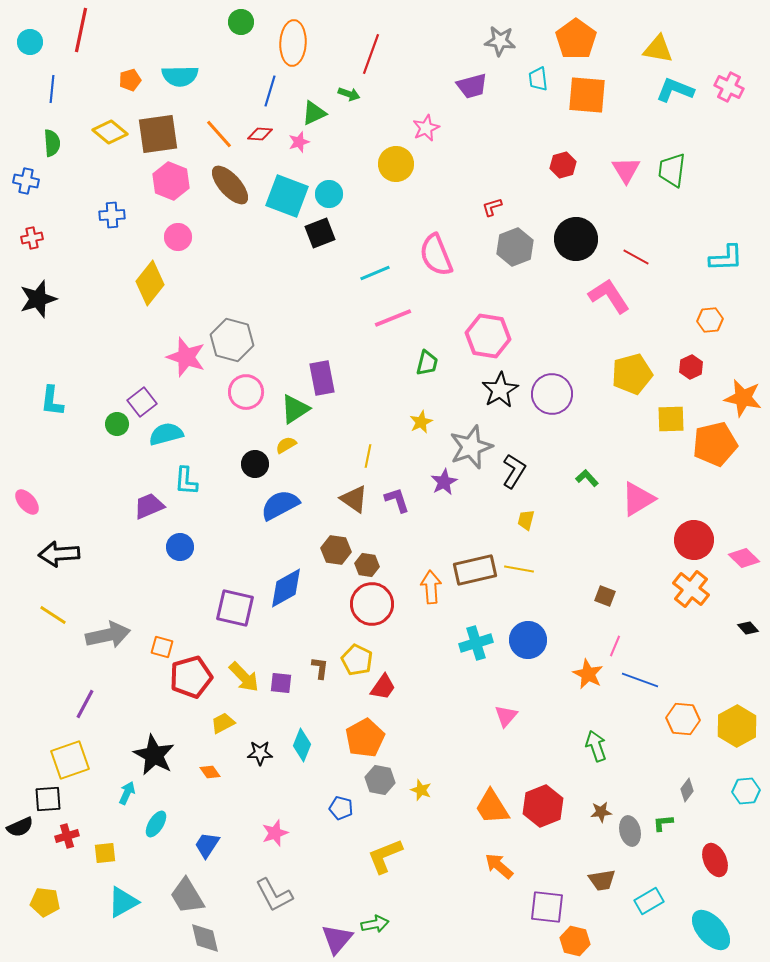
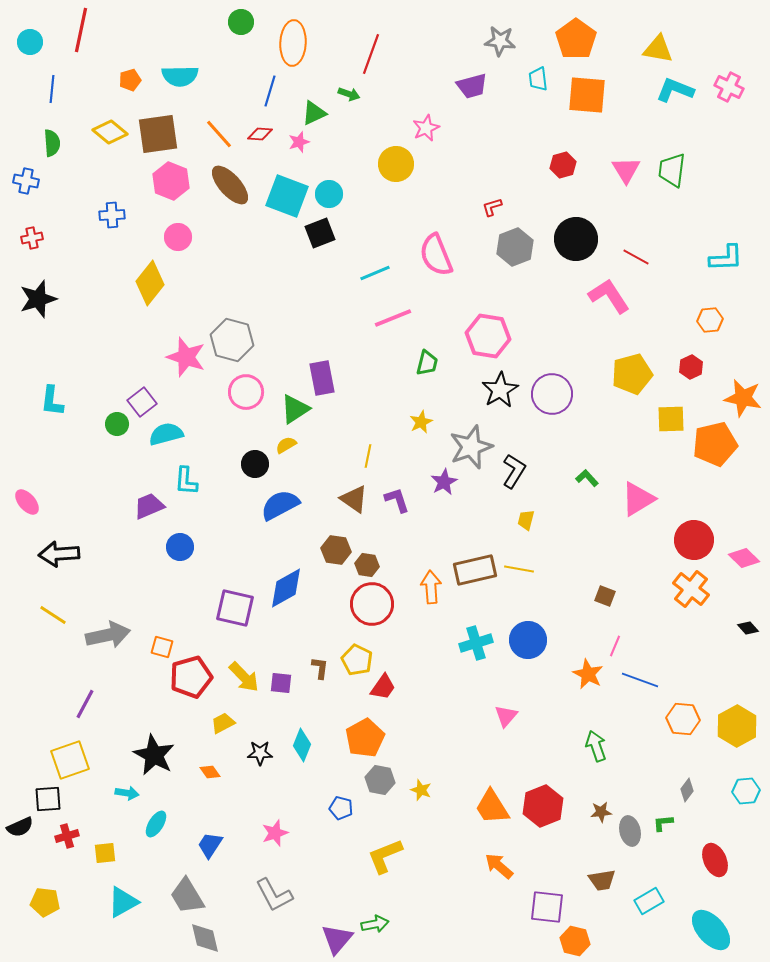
cyan arrow at (127, 793): rotated 75 degrees clockwise
blue trapezoid at (207, 845): moved 3 px right
